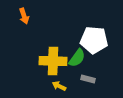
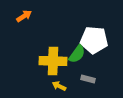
orange arrow: rotated 105 degrees counterclockwise
green semicircle: moved 4 px up
